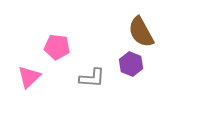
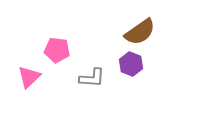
brown semicircle: moved 1 px left; rotated 96 degrees counterclockwise
pink pentagon: moved 3 px down
